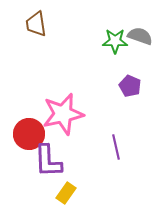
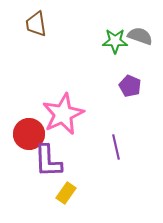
pink star: rotated 12 degrees counterclockwise
